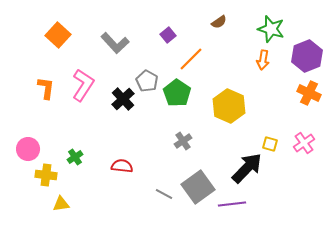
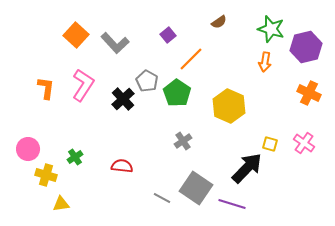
orange square: moved 18 px right
purple hexagon: moved 1 px left, 9 px up; rotated 8 degrees clockwise
orange arrow: moved 2 px right, 2 px down
pink cross: rotated 20 degrees counterclockwise
yellow cross: rotated 10 degrees clockwise
gray square: moved 2 px left, 1 px down; rotated 20 degrees counterclockwise
gray line: moved 2 px left, 4 px down
purple line: rotated 24 degrees clockwise
